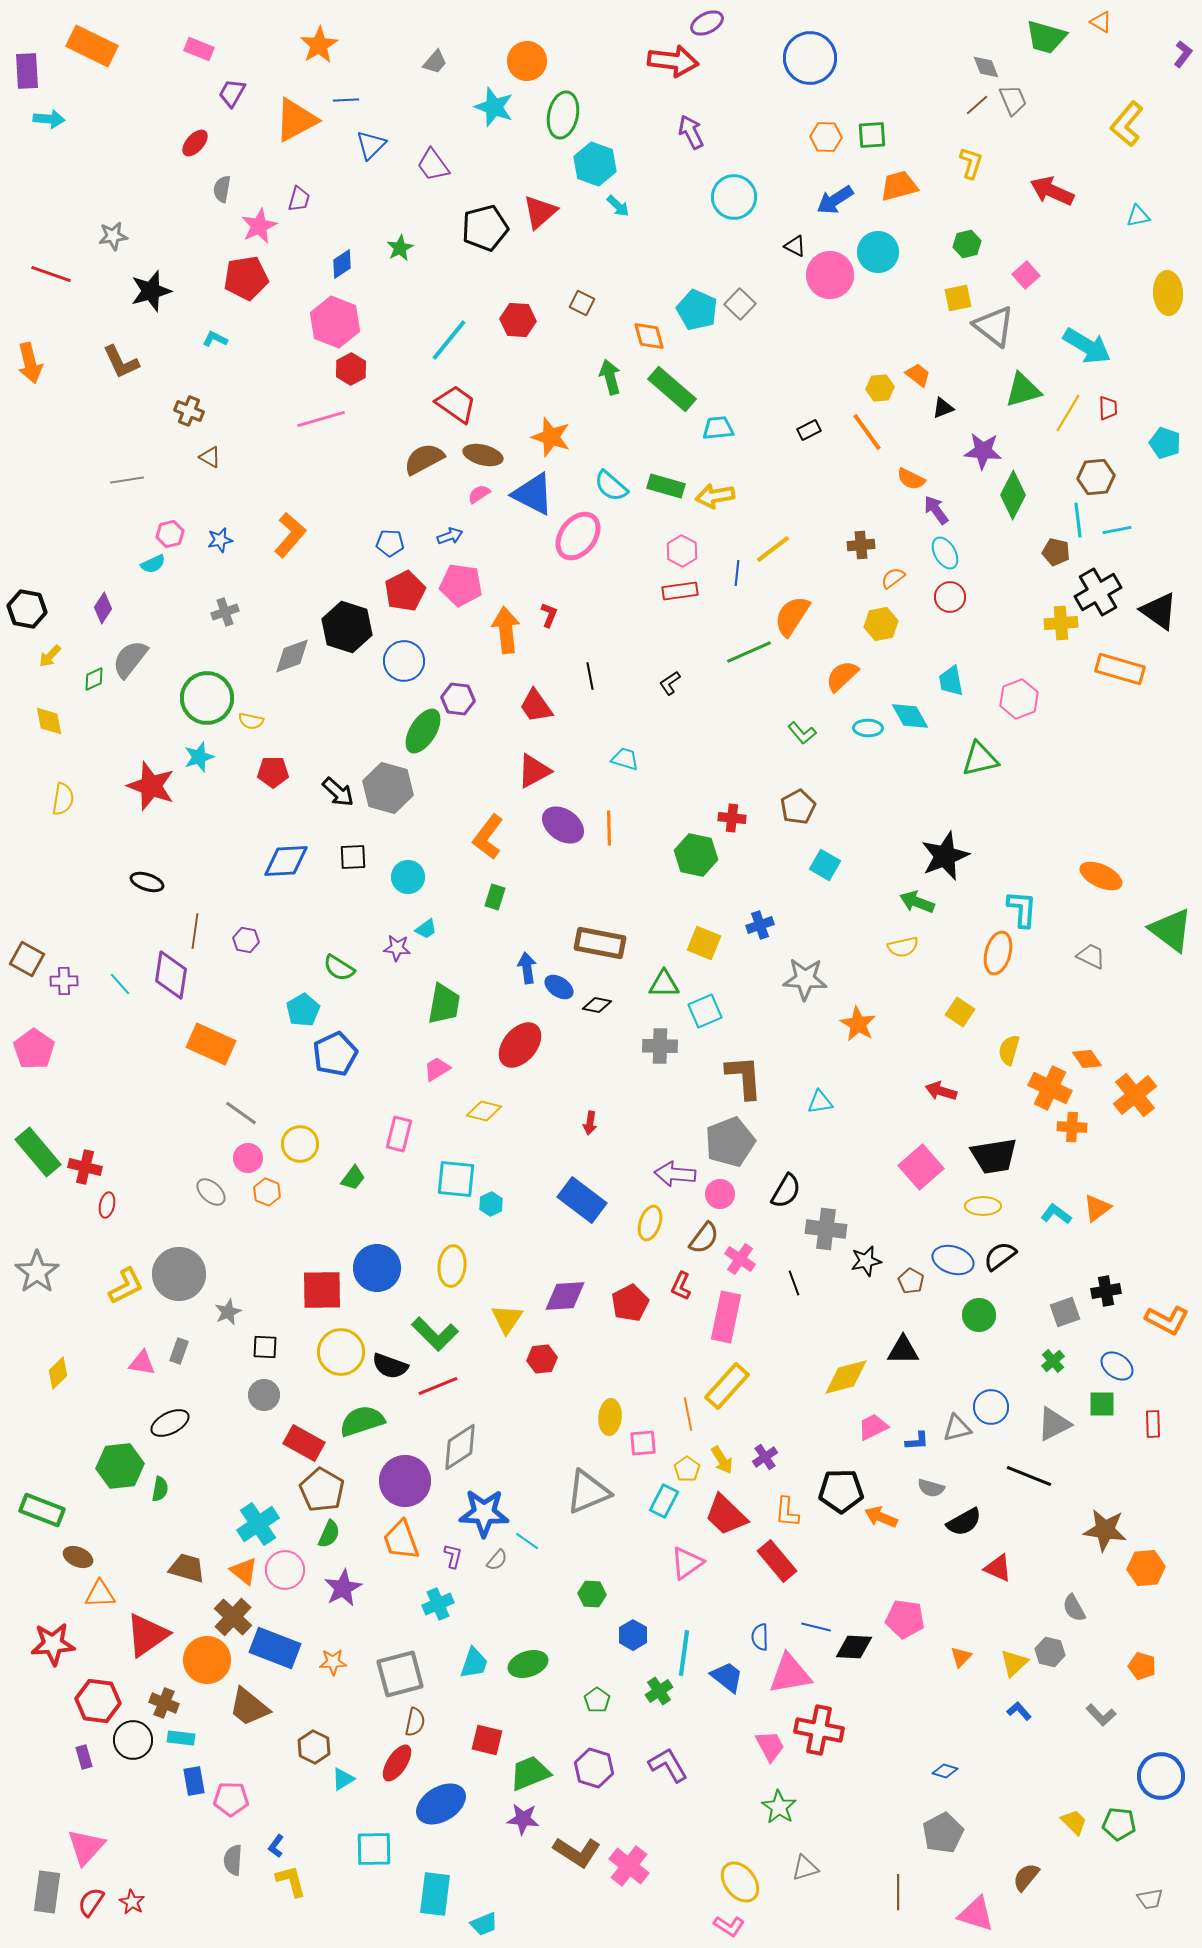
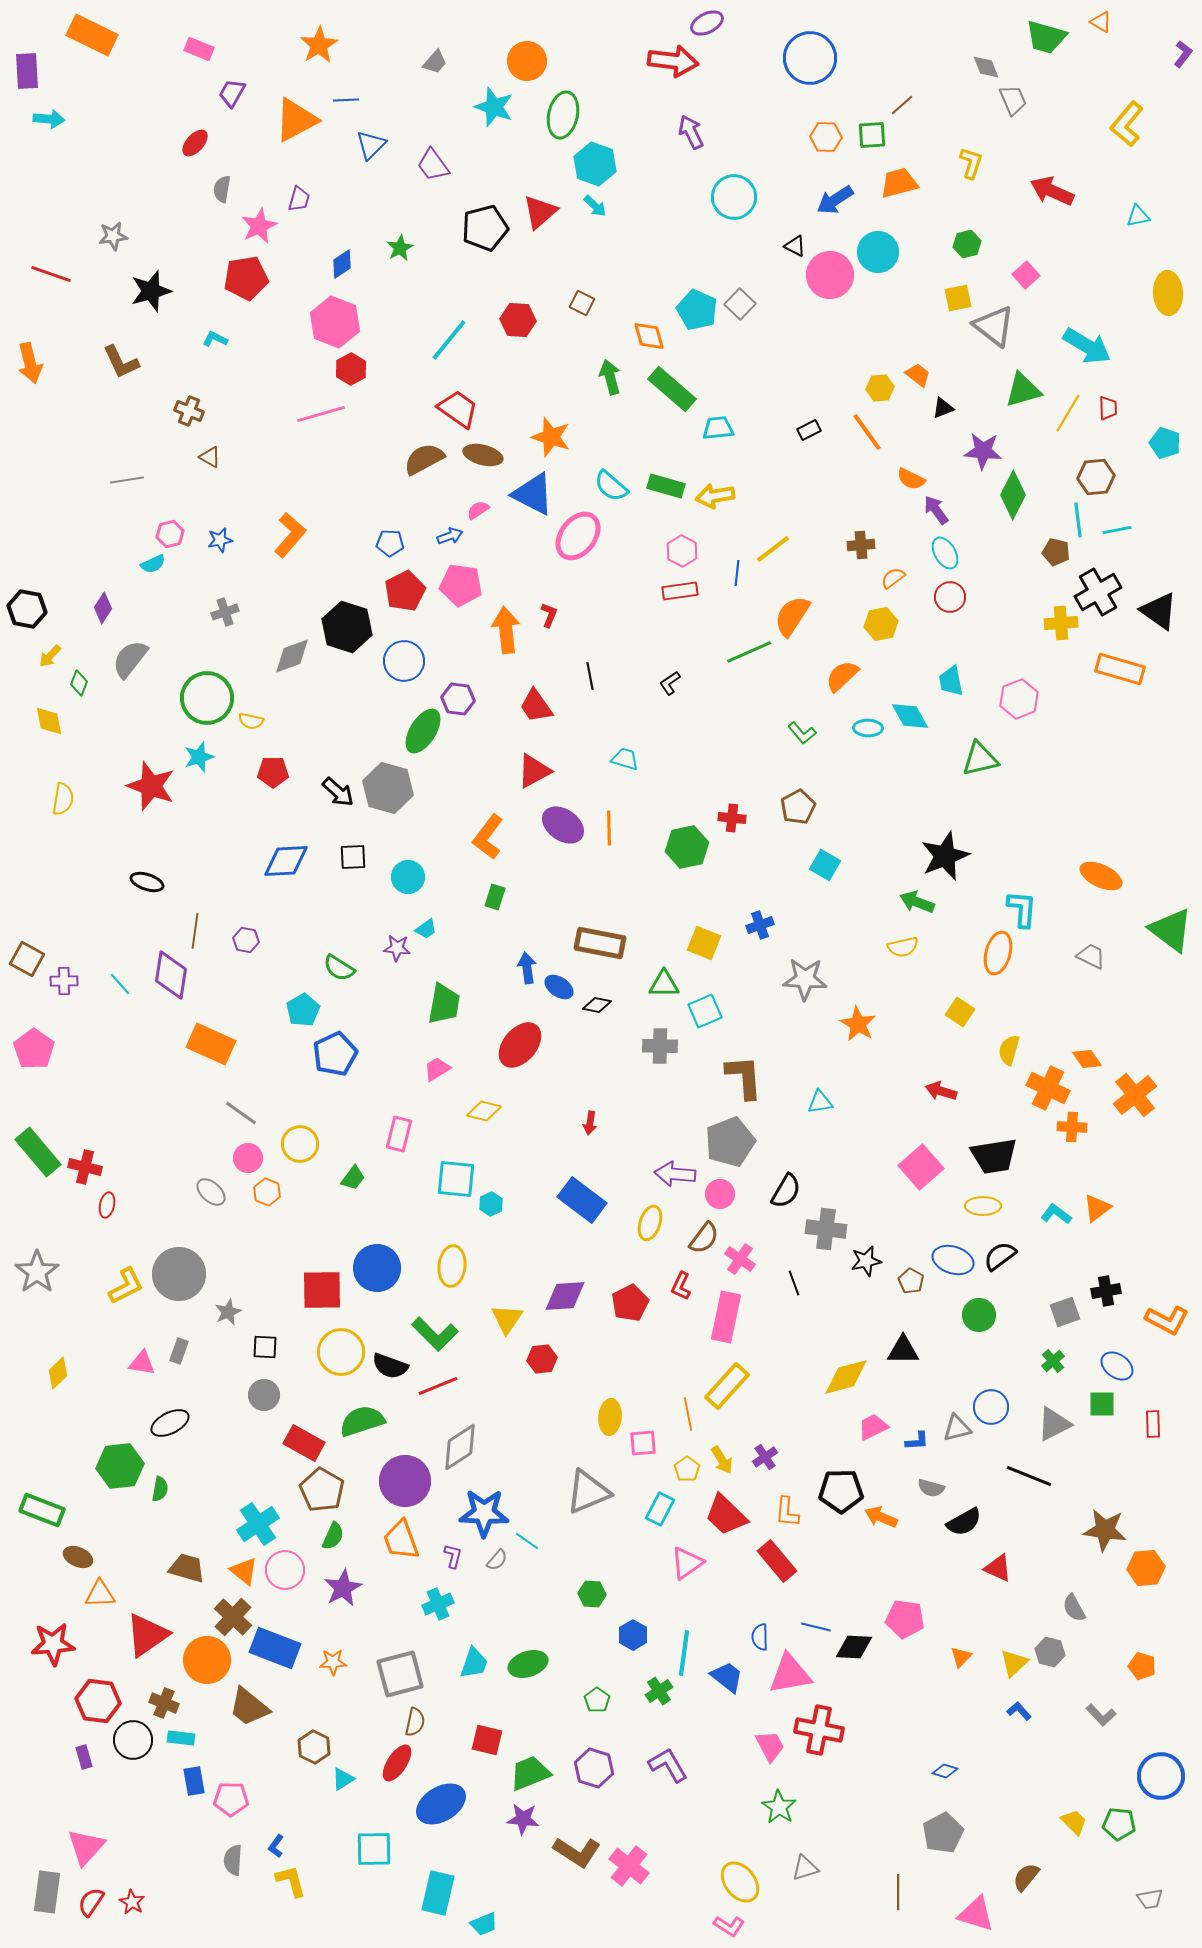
orange rectangle at (92, 46): moved 11 px up
brown line at (977, 105): moved 75 px left
orange trapezoid at (899, 186): moved 3 px up
cyan arrow at (618, 206): moved 23 px left
red trapezoid at (456, 404): moved 2 px right, 5 px down
pink line at (321, 419): moved 5 px up
pink semicircle at (479, 494): moved 1 px left, 16 px down
green diamond at (94, 679): moved 15 px left, 4 px down; rotated 45 degrees counterclockwise
green hexagon at (696, 855): moved 9 px left, 8 px up; rotated 24 degrees counterclockwise
orange cross at (1050, 1088): moved 2 px left
cyan rectangle at (664, 1501): moved 4 px left, 8 px down
green semicircle at (329, 1534): moved 4 px right, 2 px down
cyan rectangle at (435, 1894): moved 3 px right, 1 px up; rotated 6 degrees clockwise
